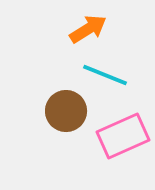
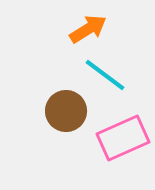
cyan line: rotated 15 degrees clockwise
pink rectangle: moved 2 px down
